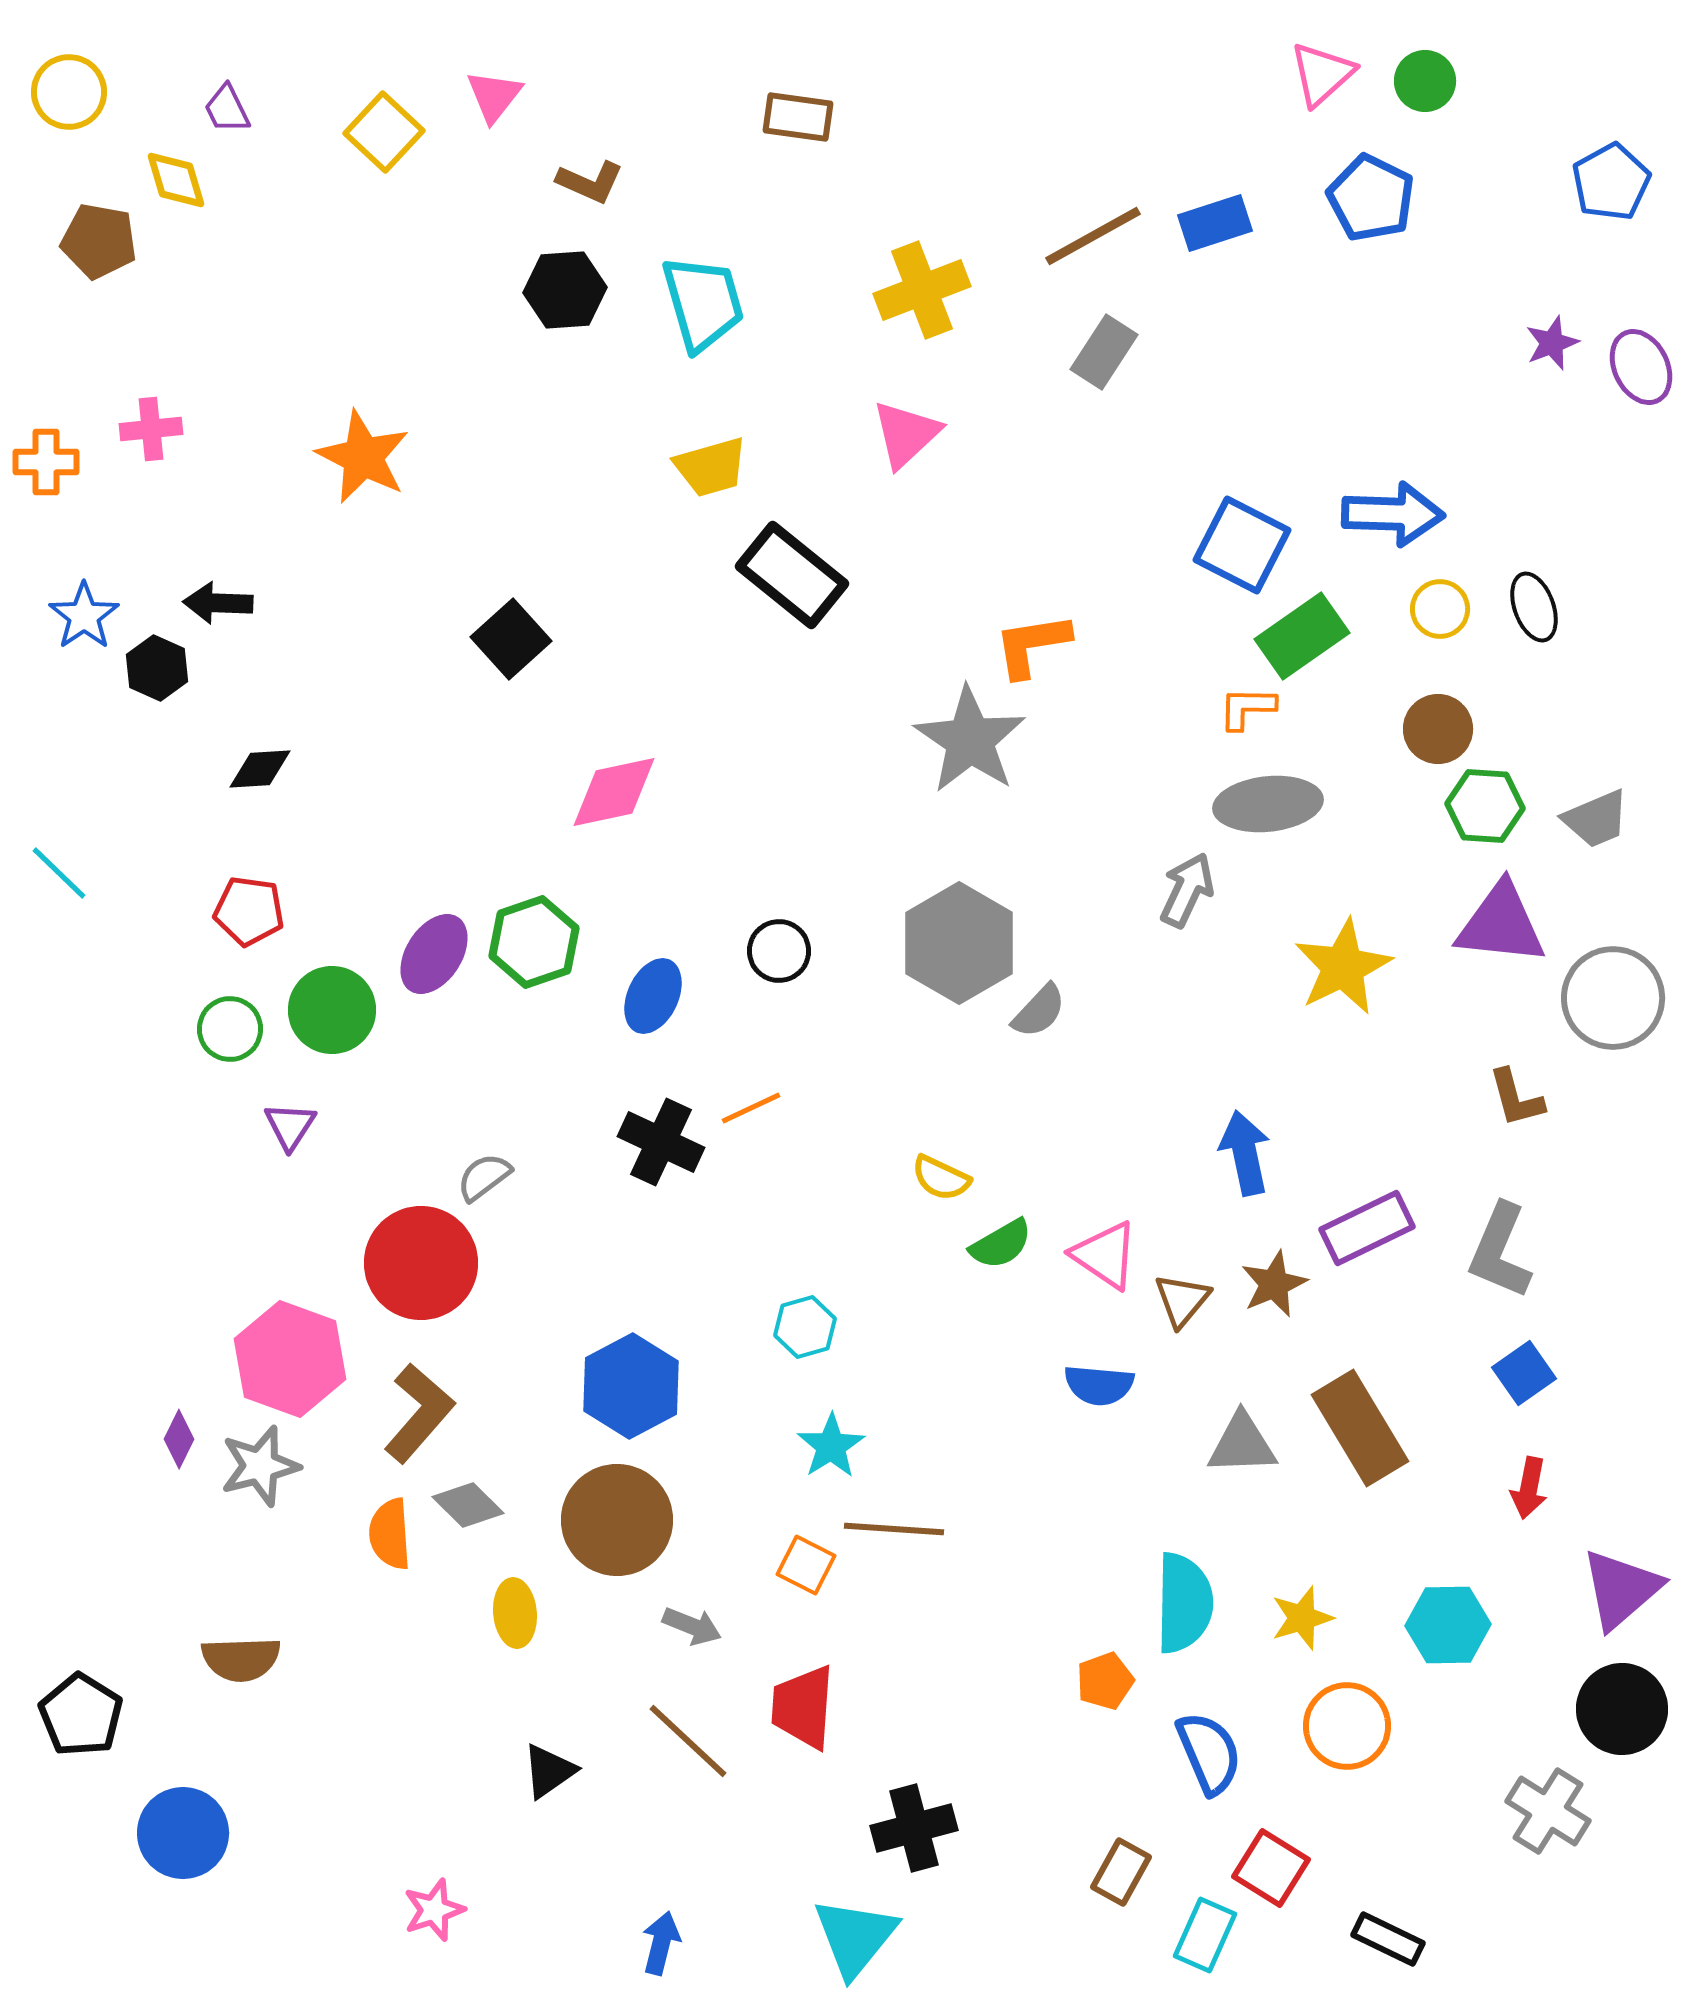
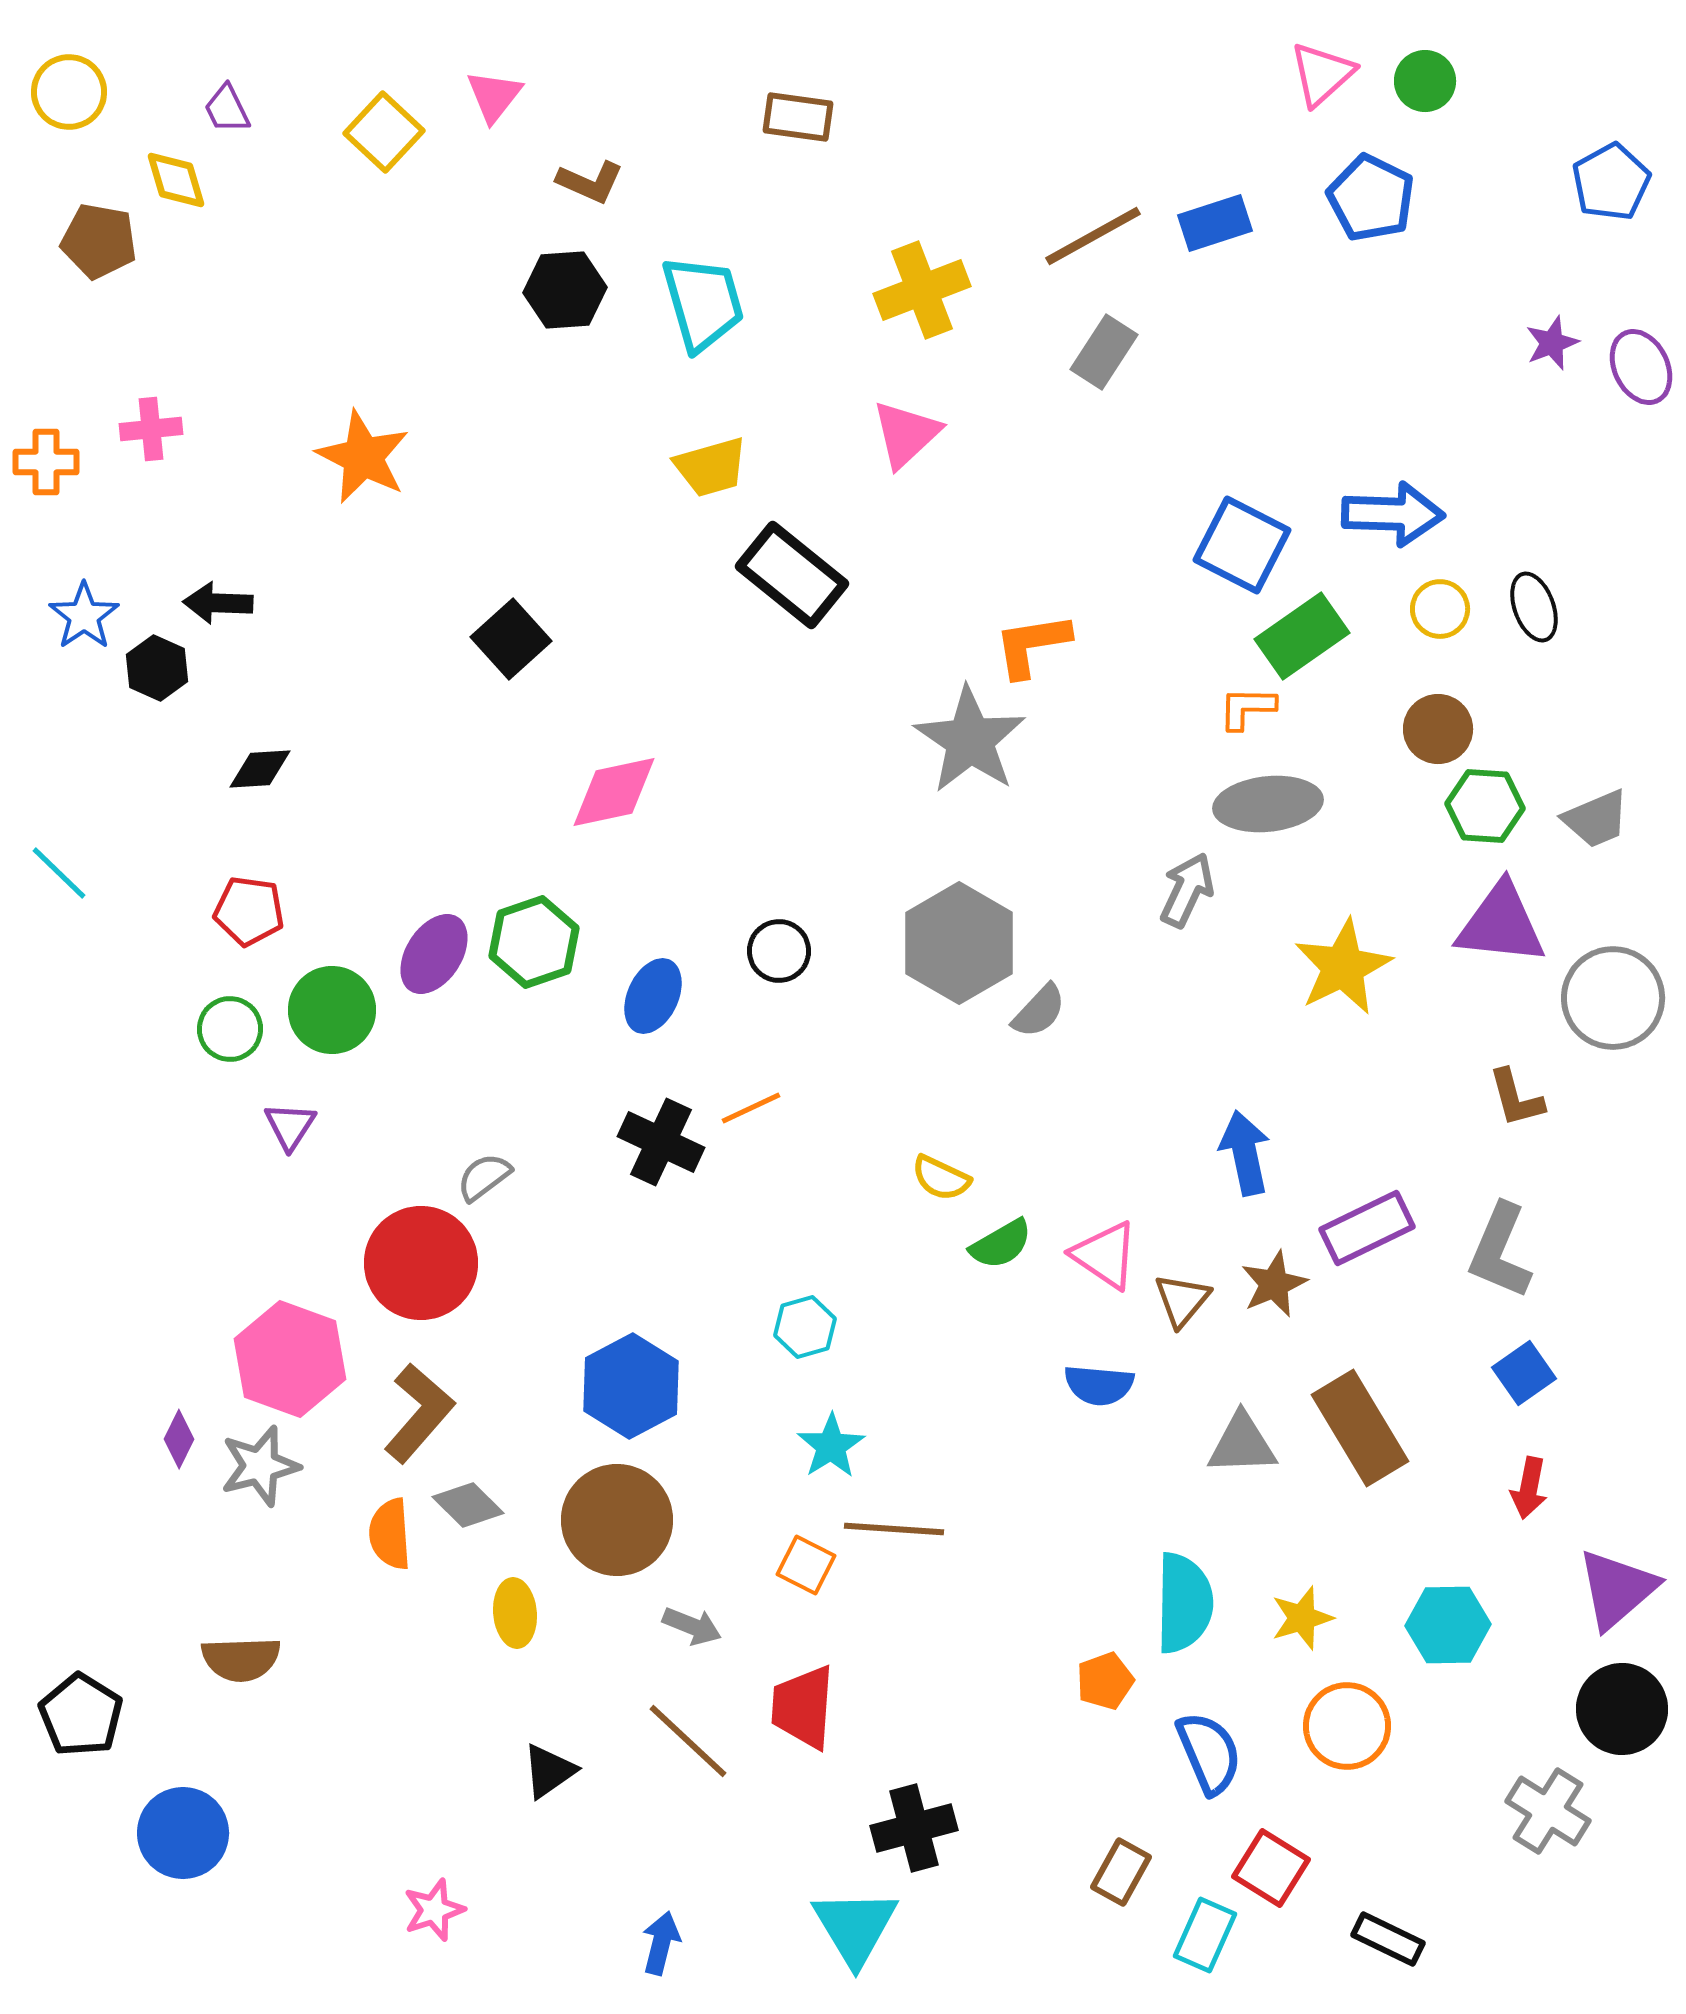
purple triangle at (1621, 1589): moved 4 px left
cyan triangle at (855, 1937): moved 10 px up; rotated 10 degrees counterclockwise
